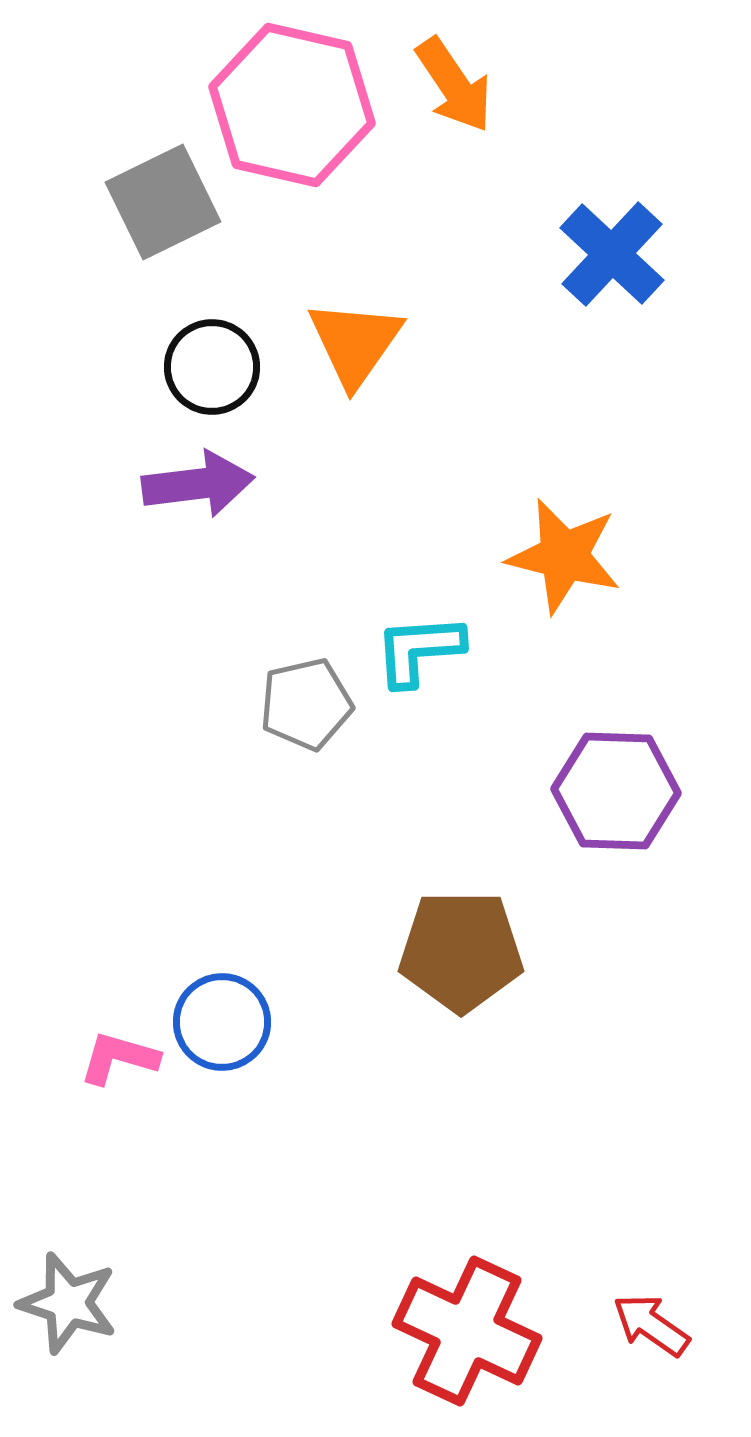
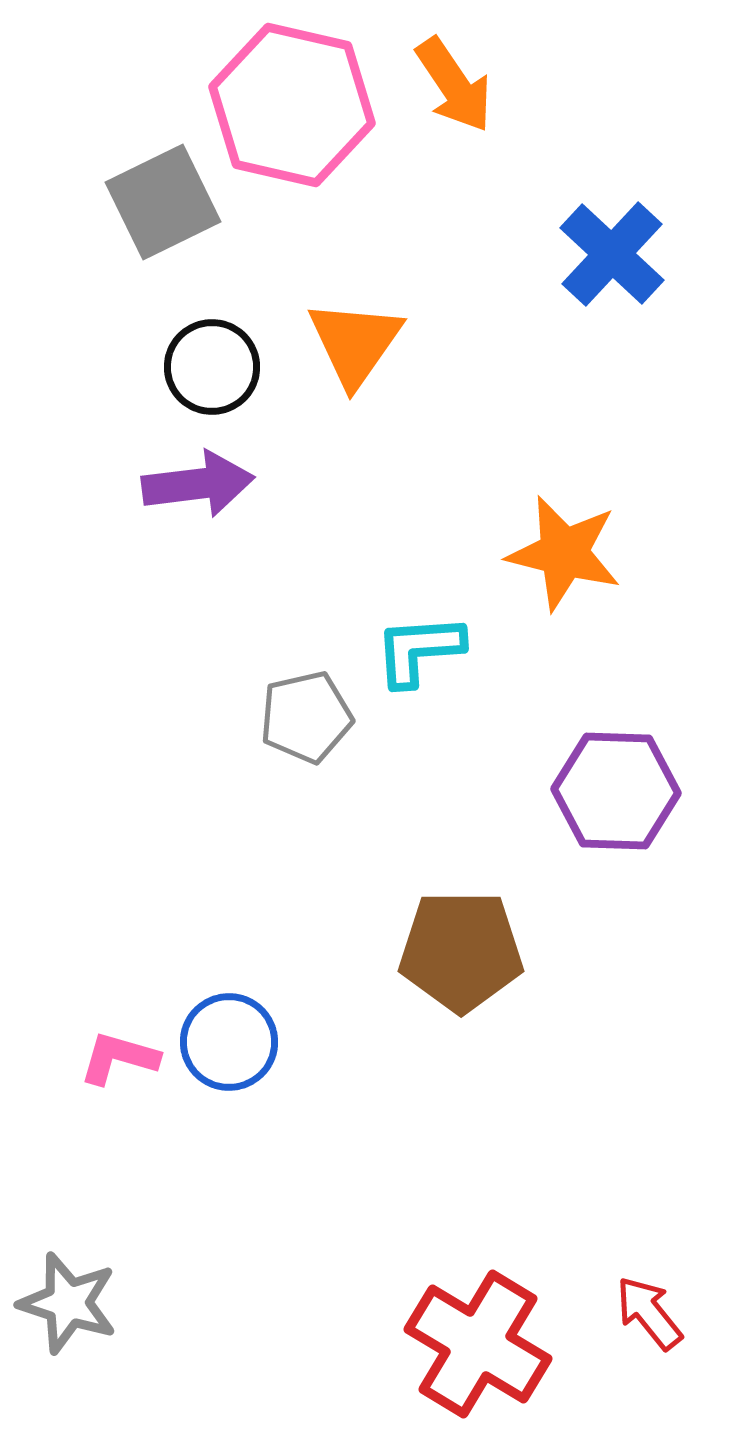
orange star: moved 3 px up
gray pentagon: moved 13 px down
blue circle: moved 7 px right, 20 px down
red arrow: moved 2 px left, 12 px up; rotated 16 degrees clockwise
red cross: moved 11 px right, 13 px down; rotated 6 degrees clockwise
